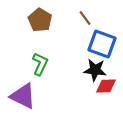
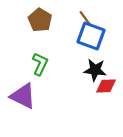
blue square: moved 11 px left, 8 px up
